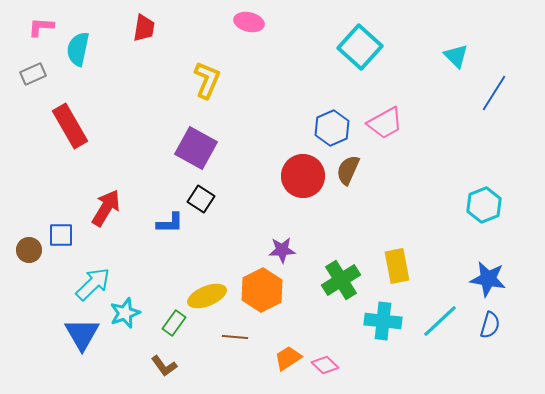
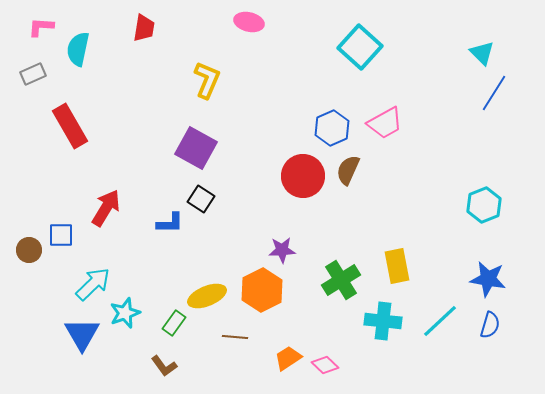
cyan triangle: moved 26 px right, 3 px up
